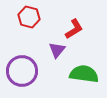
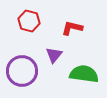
red hexagon: moved 4 px down
red L-shape: moved 2 px left, 1 px up; rotated 135 degrees counterclockwise
purple triangle: moved 3 px left, 5 px down
